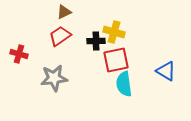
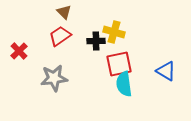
brown triangle: rotated 49 degrees counterclockwise
red cross: moved 3 px up; rotated 30 degrees clockwise
red square: moved 3 px right, 4 px down
